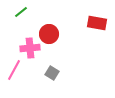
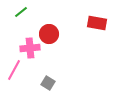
gray square: moved 4 px left, 10 px down
